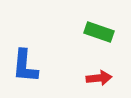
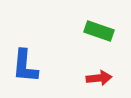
green rectangle: moved 1 px up
